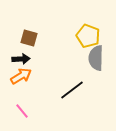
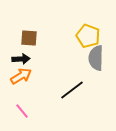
brown square: rotated 12 degrees counterclockwise
